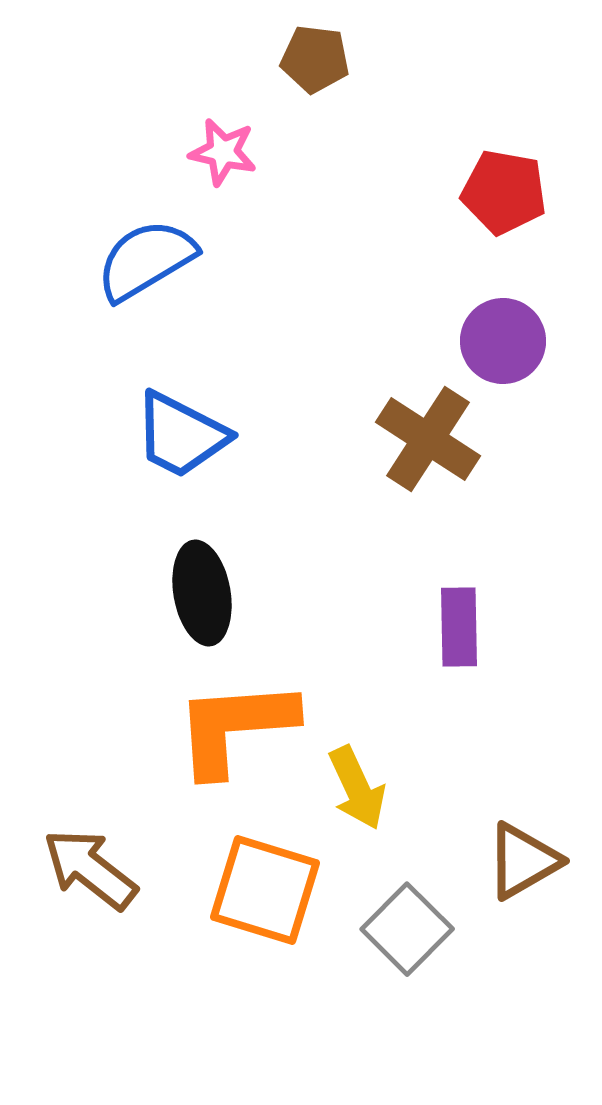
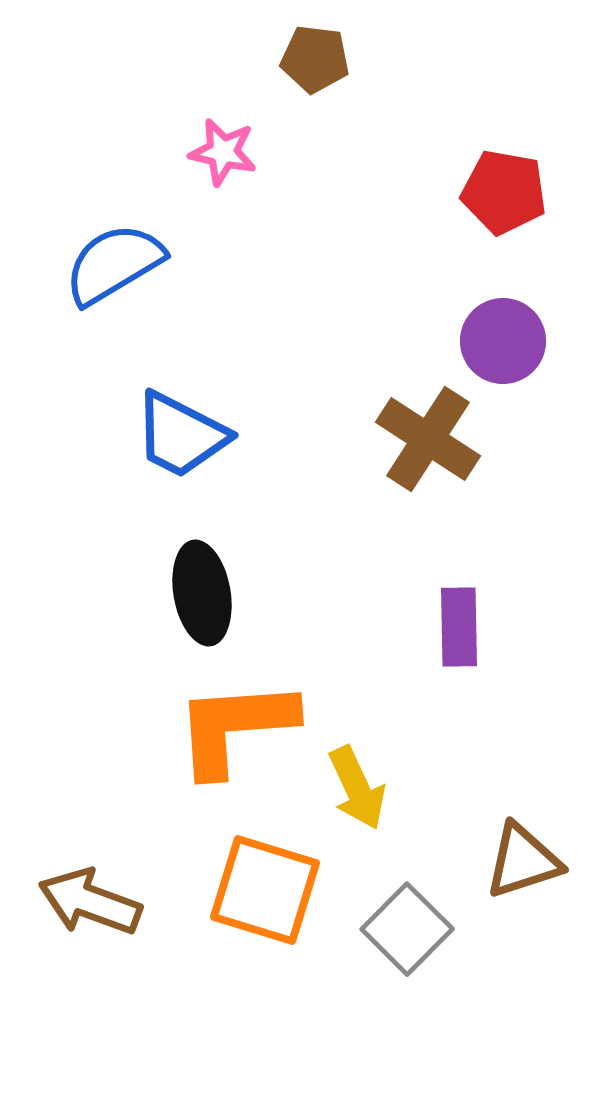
blue semicircle: moved 32 px left, 4 px down
brown triangle: rotated 12 degrees clockwise
brown arrow: moved 33 px down; rotated 18 degrees counterclockwise
